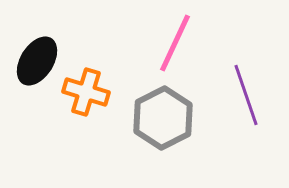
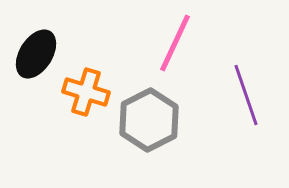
black ellipse: moved 1 px left, 7 px up
gray hexagon: moved 14 px left, 2 px down
